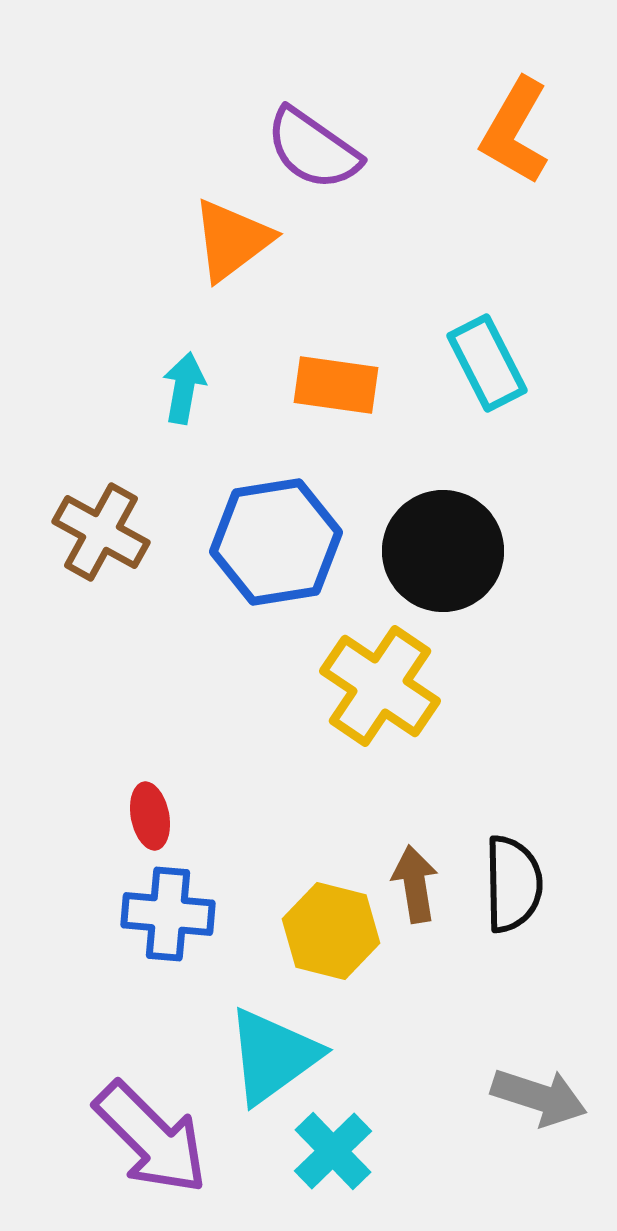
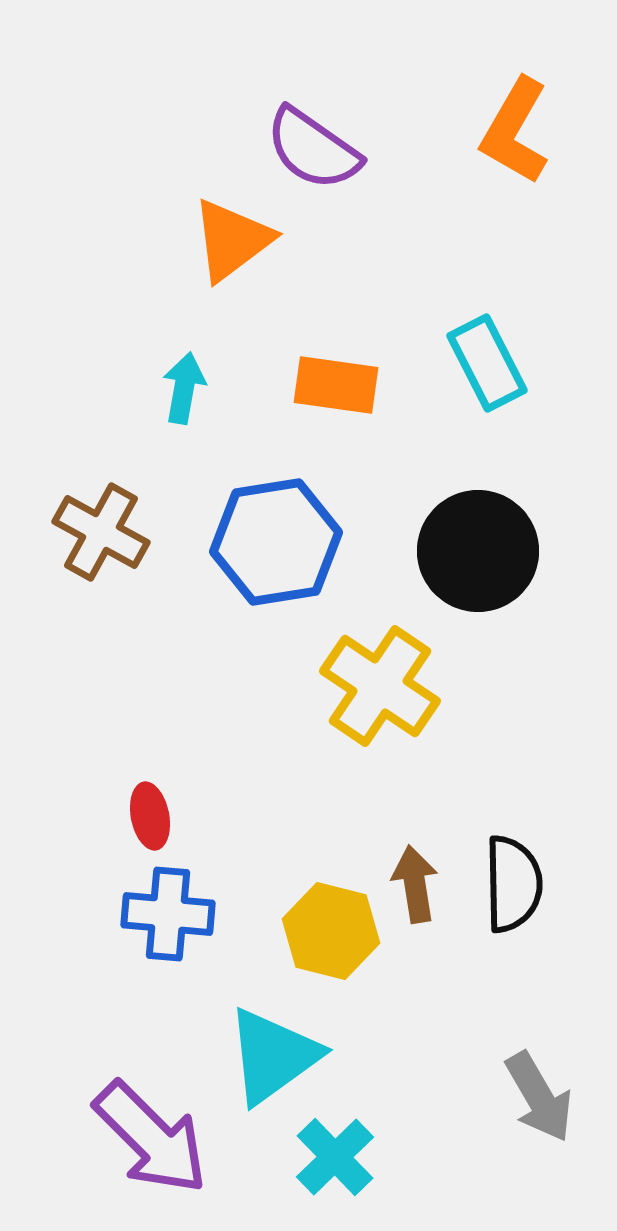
black circle: moved 35 px right
gray arrow: rotated 42 degrees clockwise
cyan cross: moved 2 px right, 6 px down
